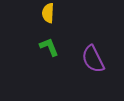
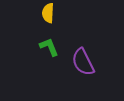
purple semicircle: moved 10 px left, 3 px down
